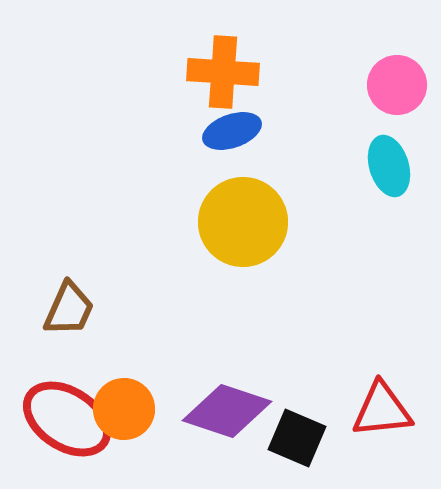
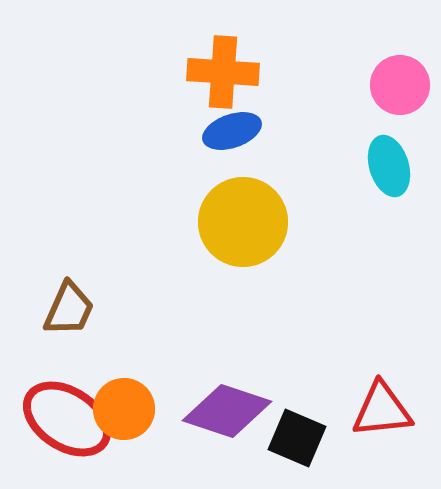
pink circle: moved 3 px right
